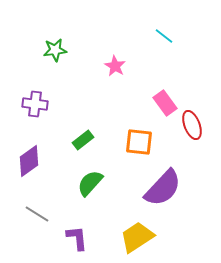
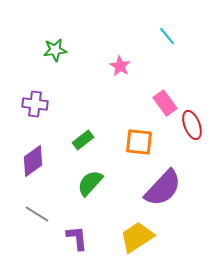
cyan line: moved 3 px right; rotated 12 degrees clockwise
pink star: moved 5 px right
purple diamond: moved 4 px right
